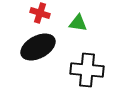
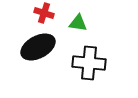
red cross: moved 4 px right
black cross: moved 2 px right, 7 px up
